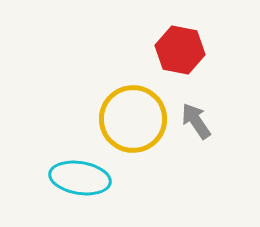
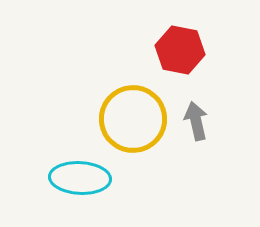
gray arrow: rotated 21 degrees clockwise
cyan ellipse: rotated 6 degrees counterclockwise
